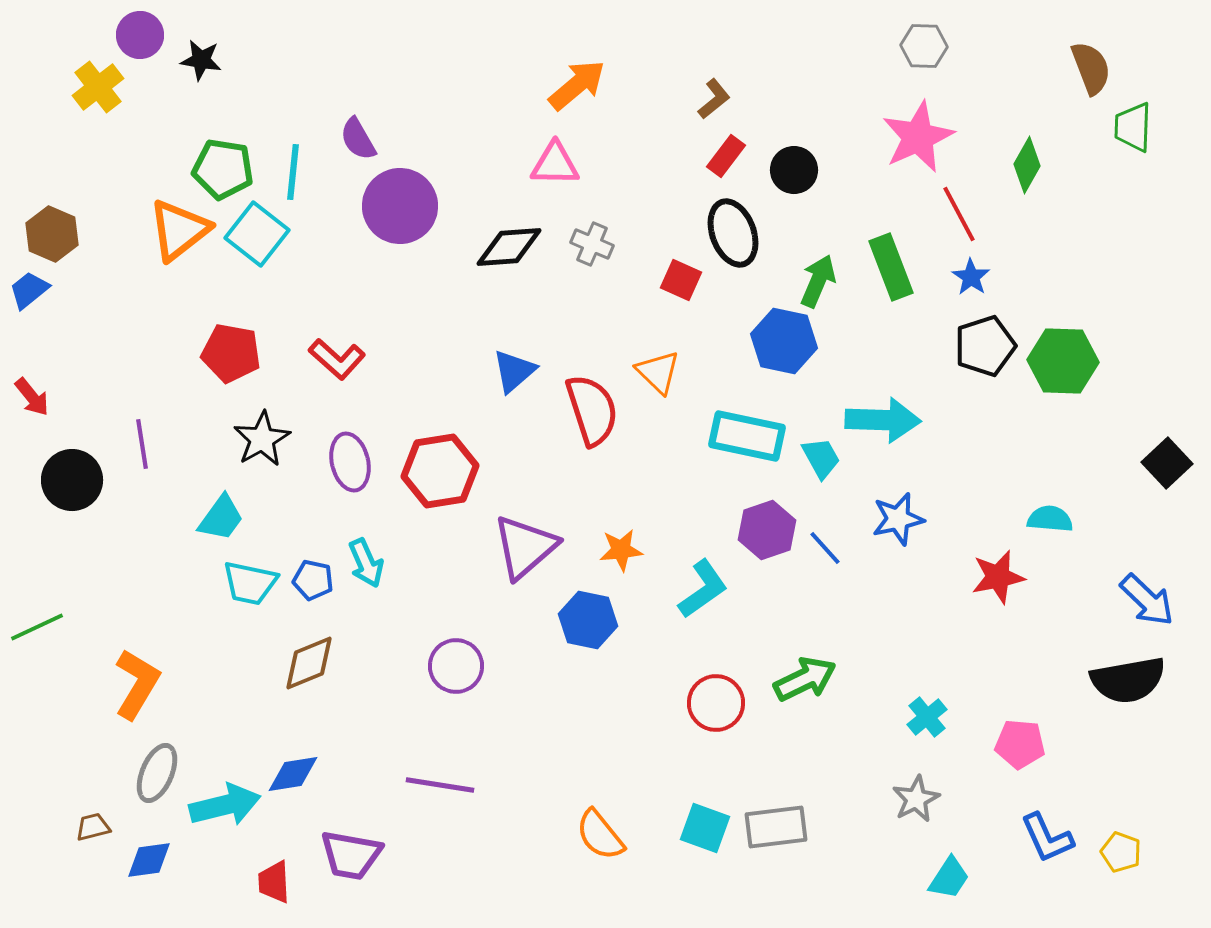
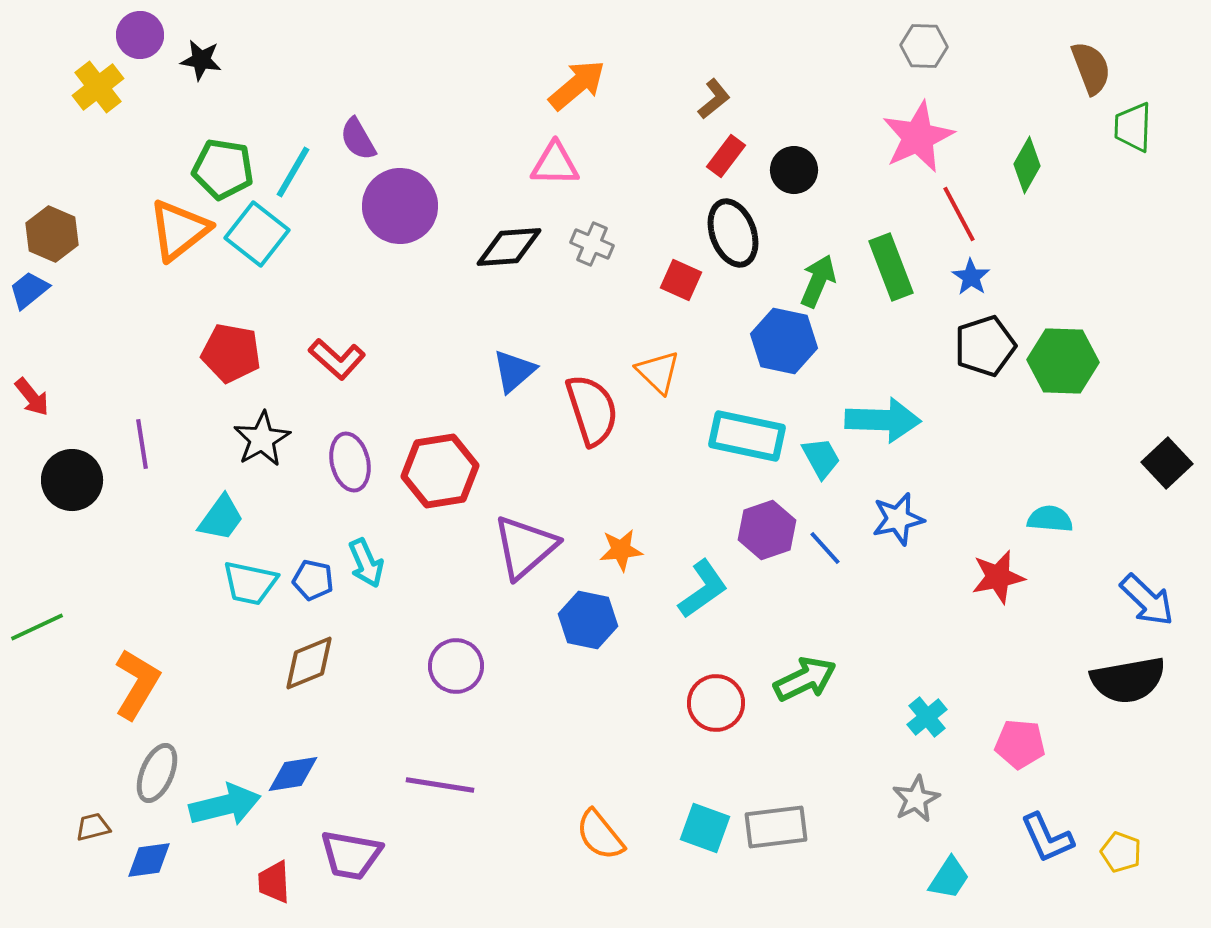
cyan line at (293, 172): rotated 24 degrees clockwise
